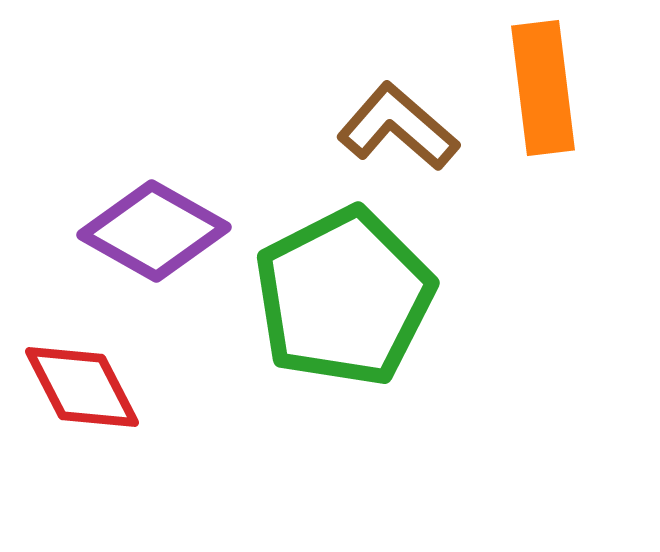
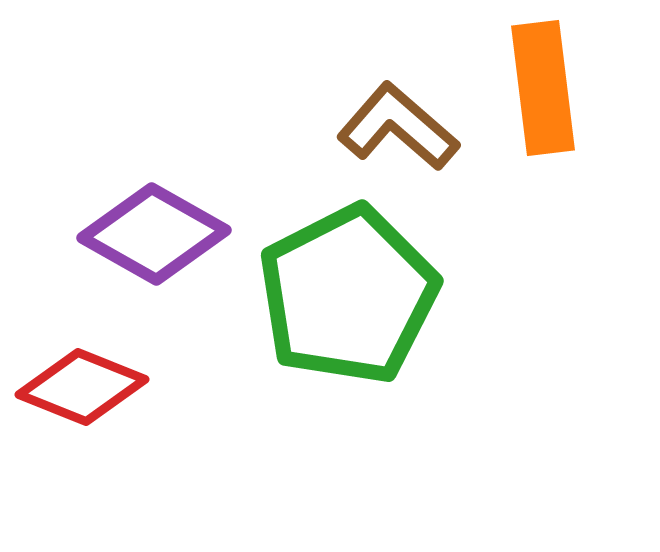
purple diamond: moved 3 px down
green pentagon: moved 4 px right, 2 px up
red diamond: rotated 41 degrees counterclockwise
